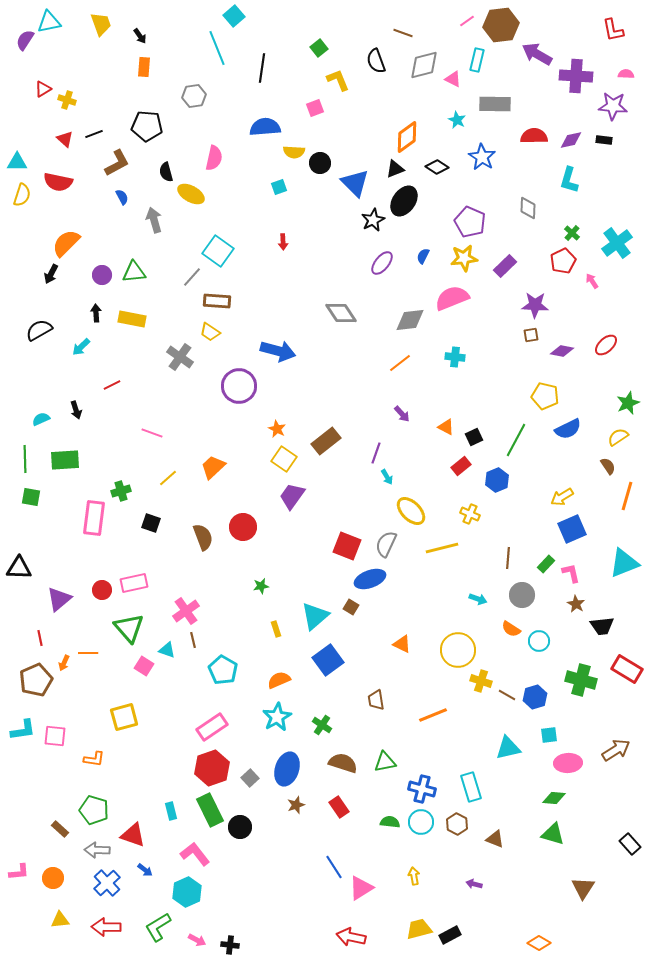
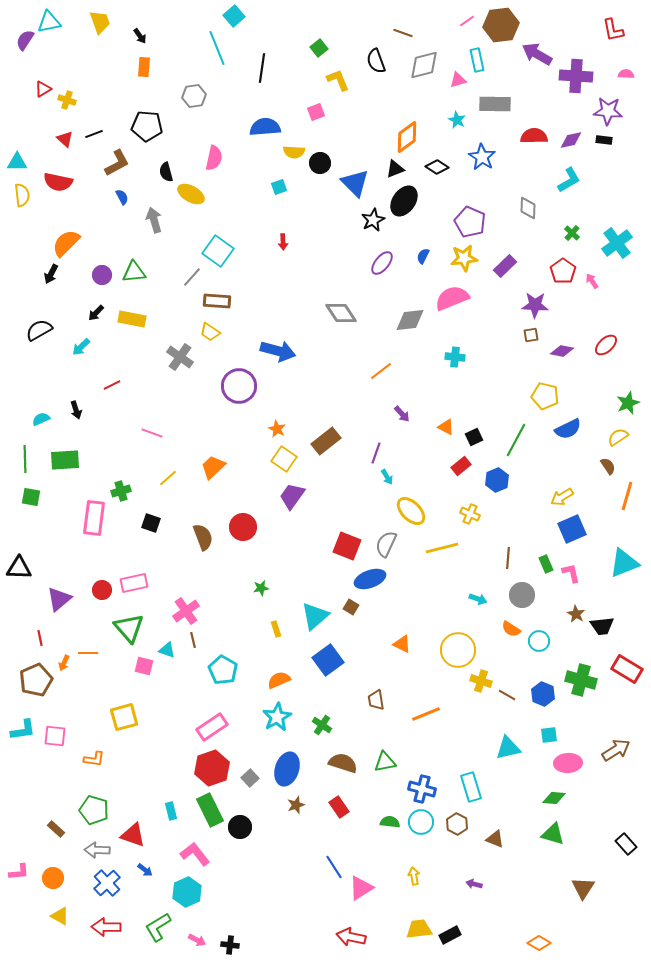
yellow trapezoid at (101, 24): moved 1 px left, 2 px up
cyan rectangle at (477, 60): rotated 25 degrees counterclockwise
pink triangle at (453, 79): moved 5 px right, 1 px down; rotated 42 degrees counterclockwise
purple star at (613, 106): moved 5 px left, 5 px down
pink square at (315, 108): moved 1 px right, 4 px down
cyan L-shape at (569, 180): rotated 136 degrees counterclockwise
yellow semicircle at (22, 195): rotated 25 degrees counterclockwise
red pentagon at (563, 261): moved 10 px down; rotated 10 degrees counterclockwise
black arrow at (96, 313): rotated 132 degrees counterclockwise
orange line at (400, 363): moved 19 px left, 8 px down
green rectangle at (546, 564): rotated 66 degrees counterclockwise
green star at (261, 586): moved 2 px down
brown star at (576, 604): moved 10 px down
pink square at (144, 666): rotated 18 degrees counterclockwise
blue hexagon at (535, 697): moved 8 px right, 3 px up; rotated 20 degrees counterclockwise
orange line at (433, 715): moved 7 px left, 1 px up
brown rectangle at (60, 829): moved 4 px left
black rectangle at (630, 844): moved 4 px left
yellow triangle at (60, 920): moved 4 px up; rotated 36 degrees clockwise
yellow trapezoid at (419, 929): rotated 8 degrees clockwise
